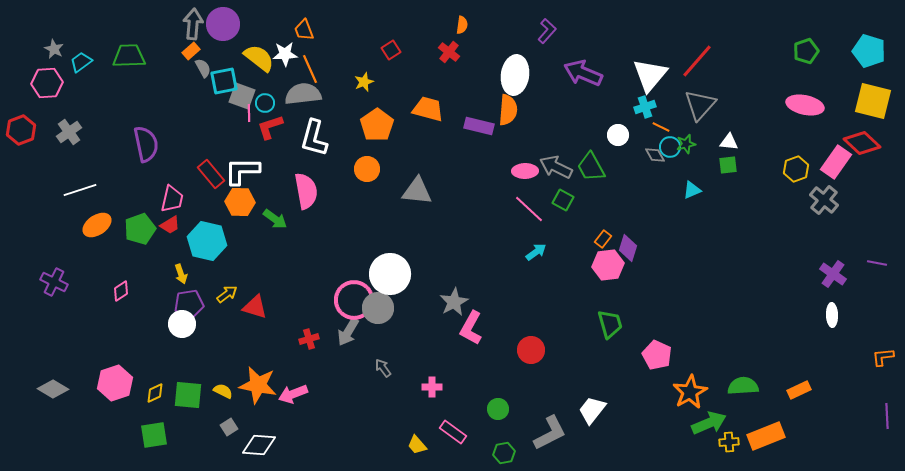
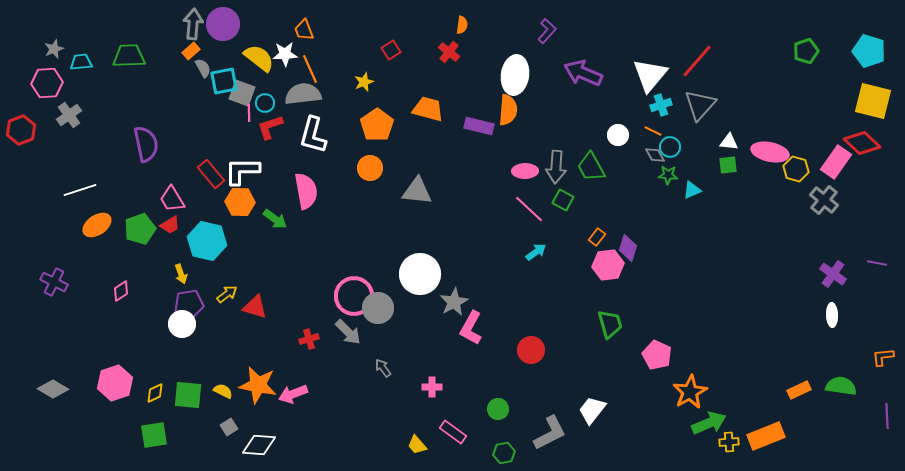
gray star at (54, 49): rotated 24 degrees clockwise
cyan trapezoid at (81, 62): rotated 30 degrees clockwise
gray square at (242, 96): moved 3 px up
pink ellipse at (805, 105): moved 35 px left, 47 px down
cyan cross at (645, 107): moved 16 px right, 2 px up
orange line at (661, 127): moved 8 px left, 4 px down
gray cross at (69, 132): moved 17 px up
white L-shape at (314, 138): moved 1 px left, 3 px up
green star at (686, 144): moved 18 px left, 31 px down; rotated 18 degrees clockwise
gray arrow at (556, 167): rotated 112 degrees counterclockwise
orange circle at (367, 169): moved 3 px right, 1 px up
yellow hexagon at (796, 169): rotated 25 degrees counterclockwise
pink trapezoid at (172, 199): rotated 136 degrees clockwise
orange rectangle at (603, 239): moved 6 px left, 2 px up
white circle at (390, 274): moved 30 px right
pink circle at (354, 300): moved 4 px up
gray arrow at (348, 332): rotated 76 degrees counterclockwise
green semicircle at (743, 386): moved 98 px right; rotated 12 degrees clockwise
